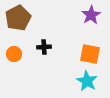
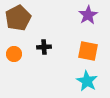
purple star: moved 3 px left
orange square: moved 2 px left, 3 px up
